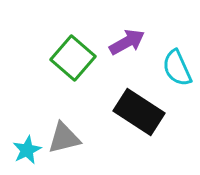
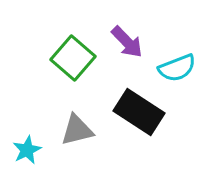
purple arrow: rotated 75 degrees clockwise
cyan semicircle: rotated 87 degrees counterclockwise
gray triangle: moved 13 px right, 8 px up
